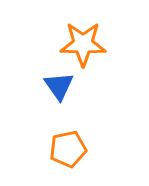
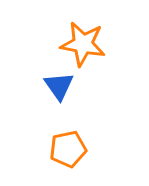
orange star: rotated 9 degrees clockwise
